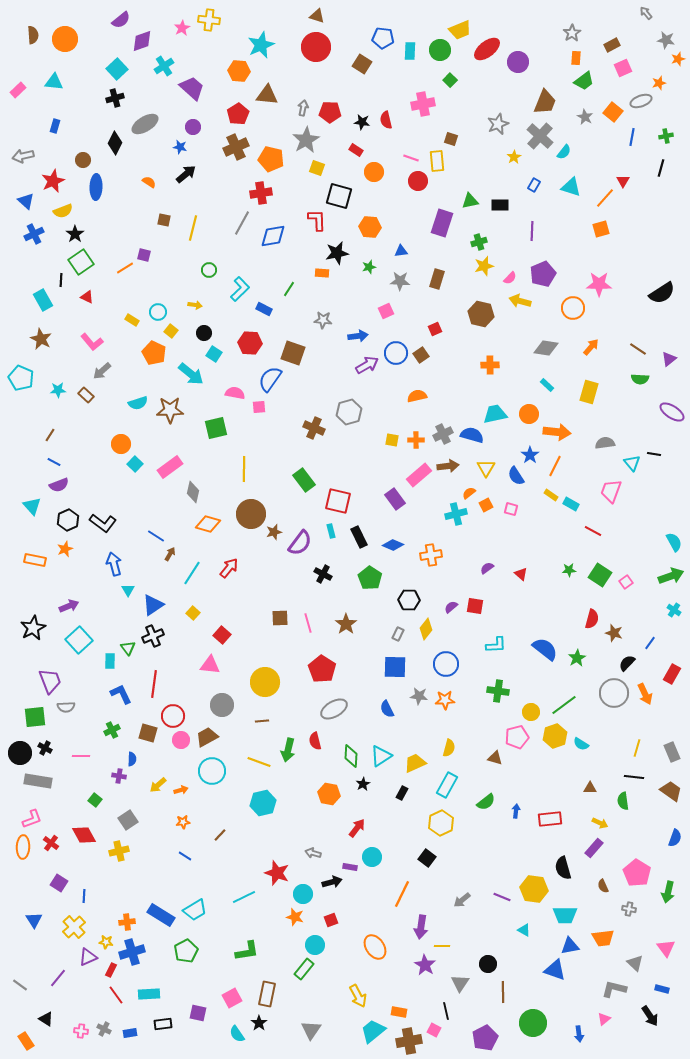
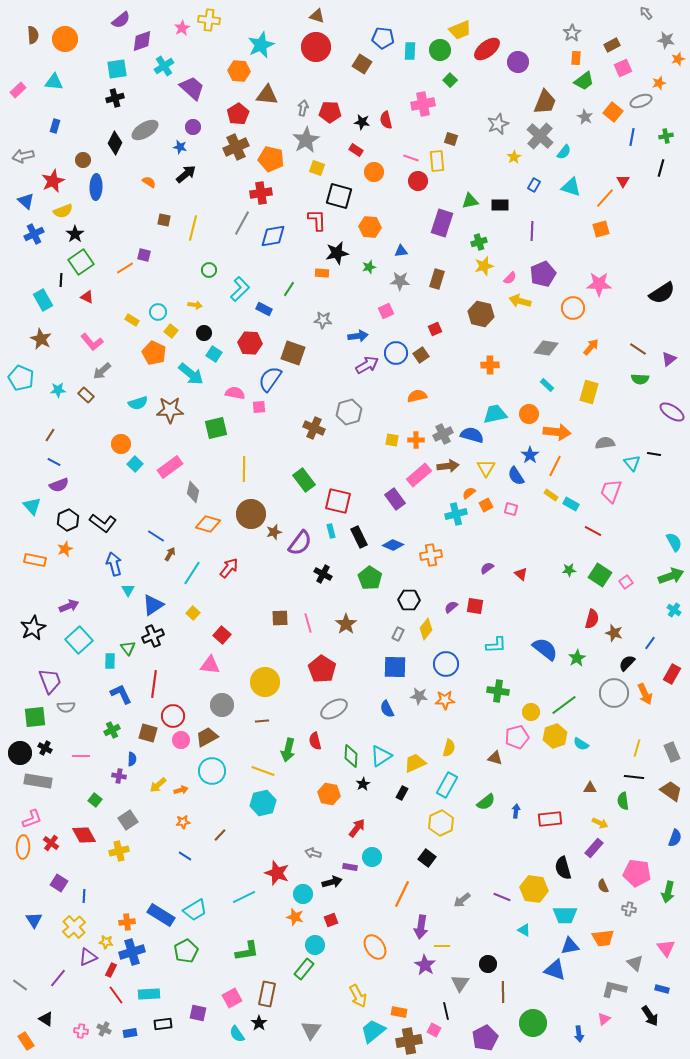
cyan square at (117, 69): rotated 35 degrees clockwise
gray ellipse at (145, 124): moved 6 px down
yellow line at (259, 762): moved 4 px right, 9 px down
pink pentagon at (637, 873): rotated 24 degrees counterclockwise
